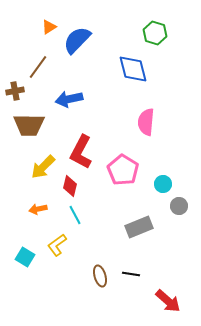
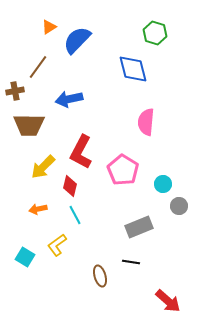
black line: moved 12 px up
